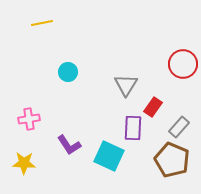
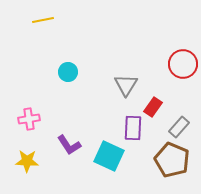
yellow line: moved 1 px right, 3 px up
yellow star: moved 3 px right, 2 px up
